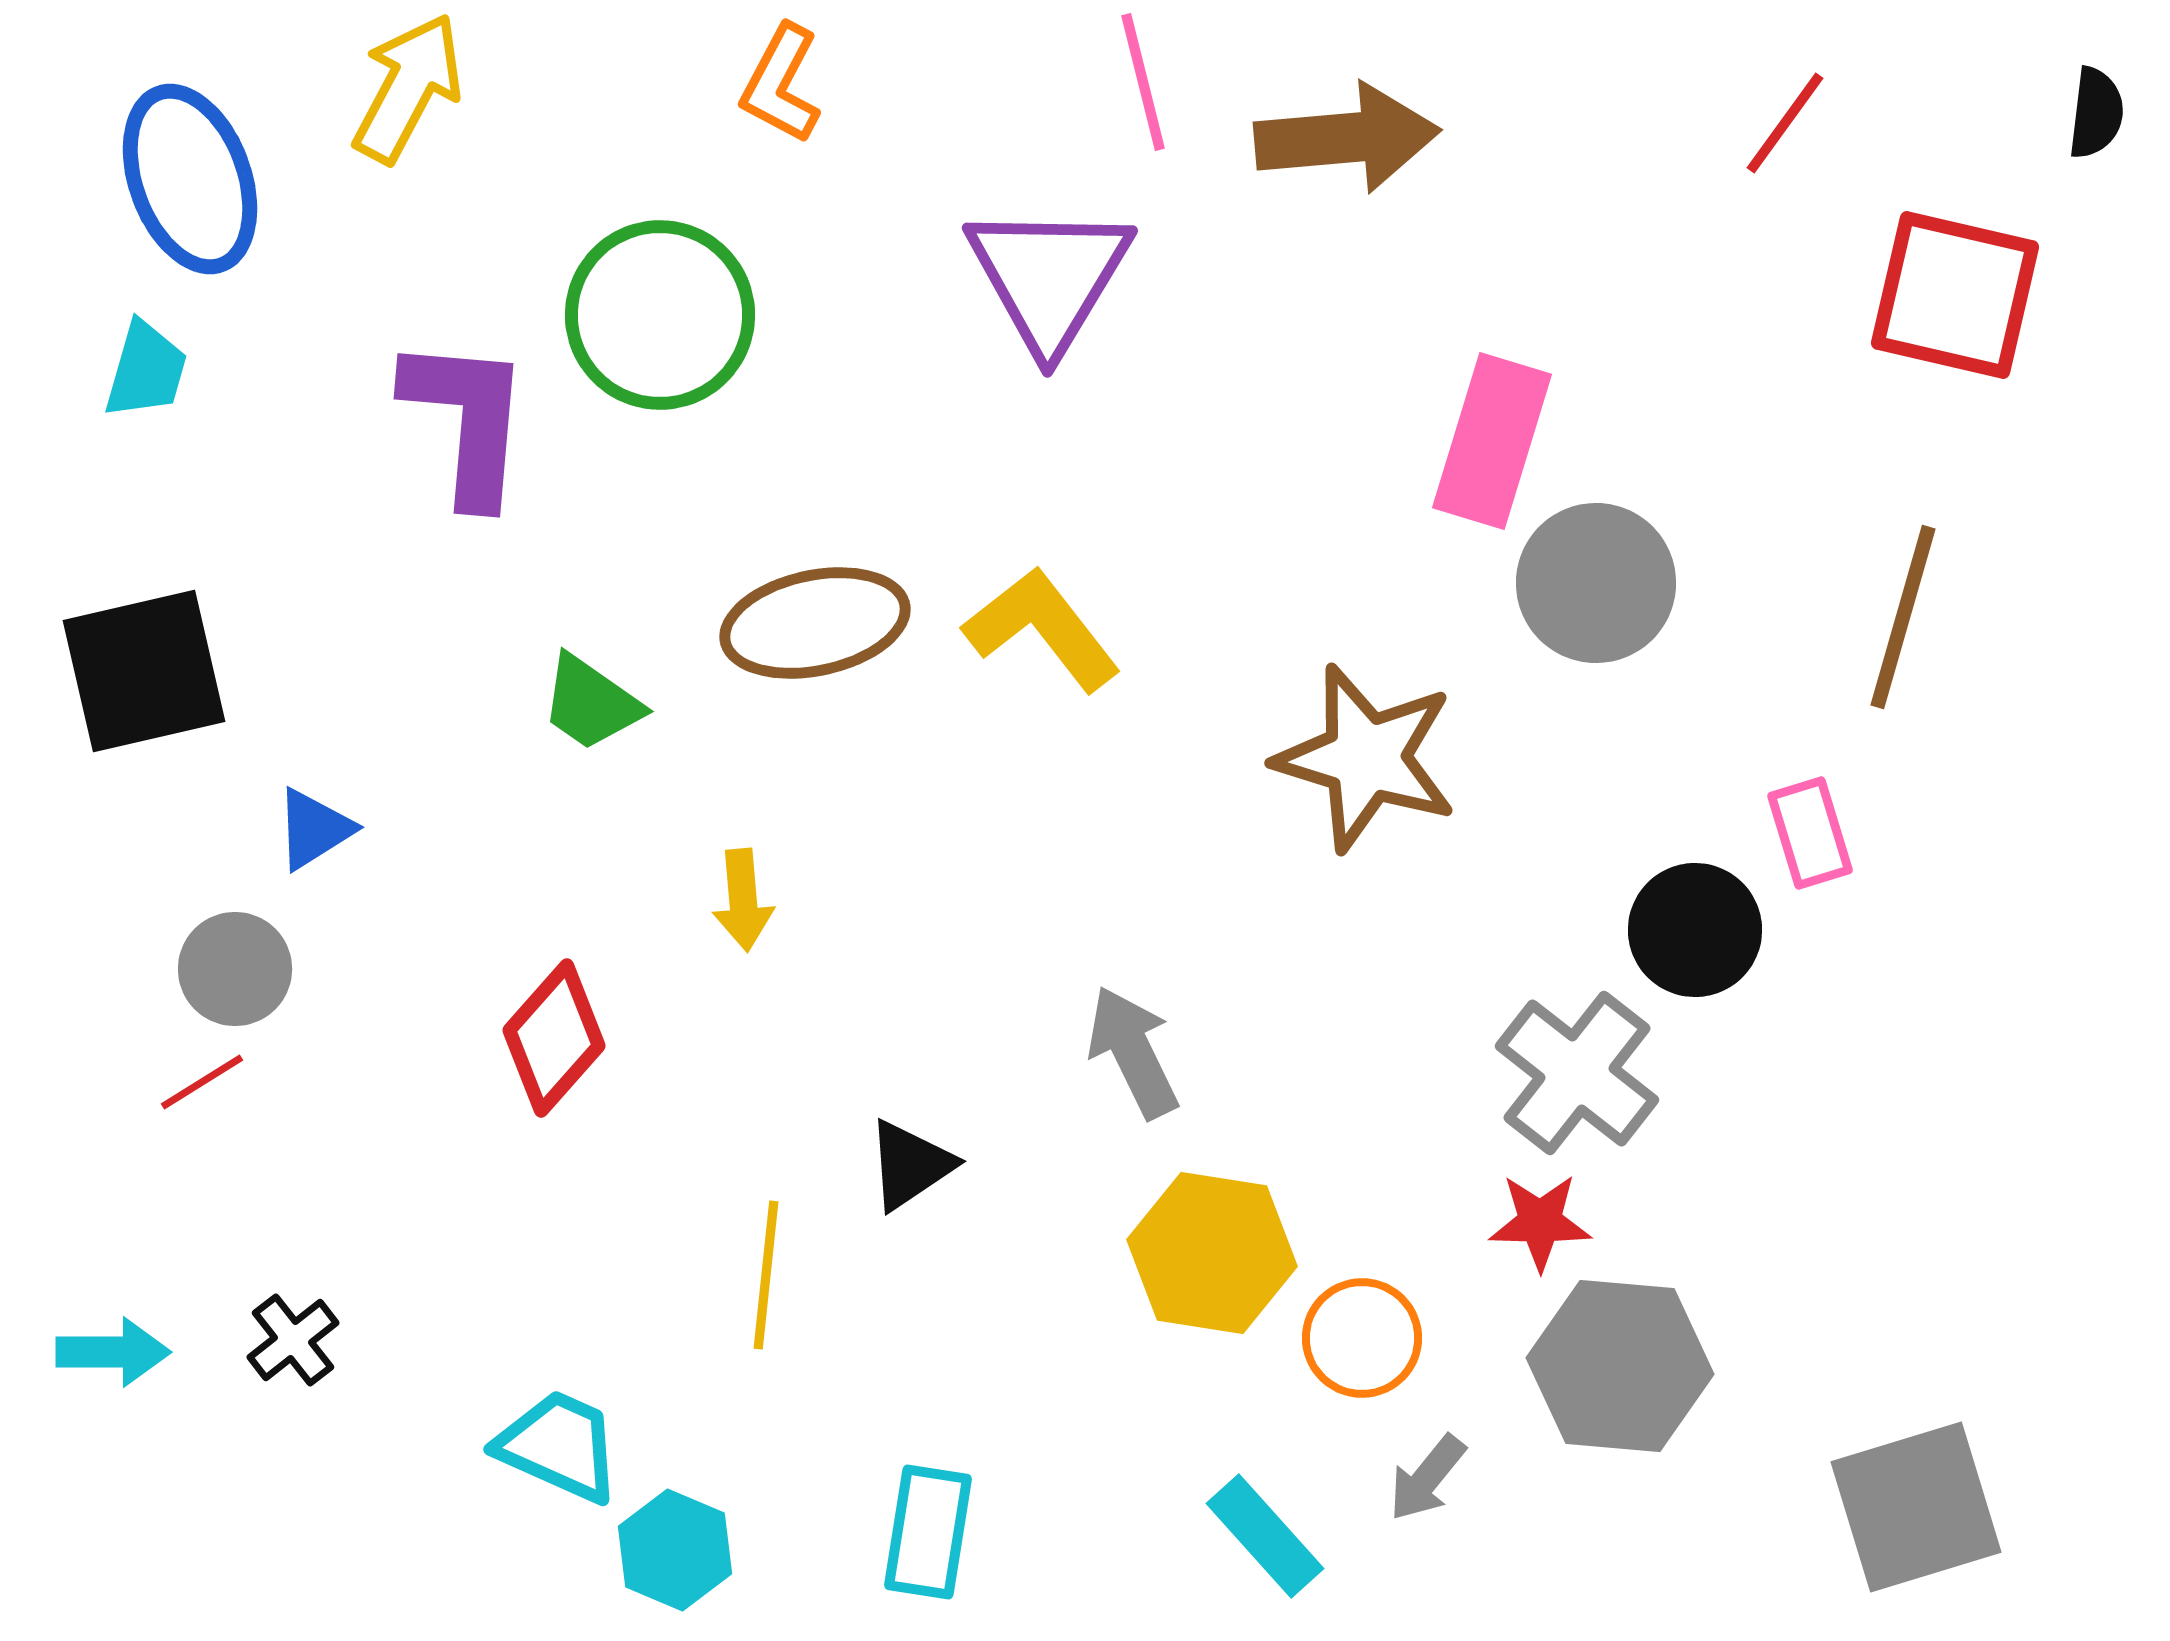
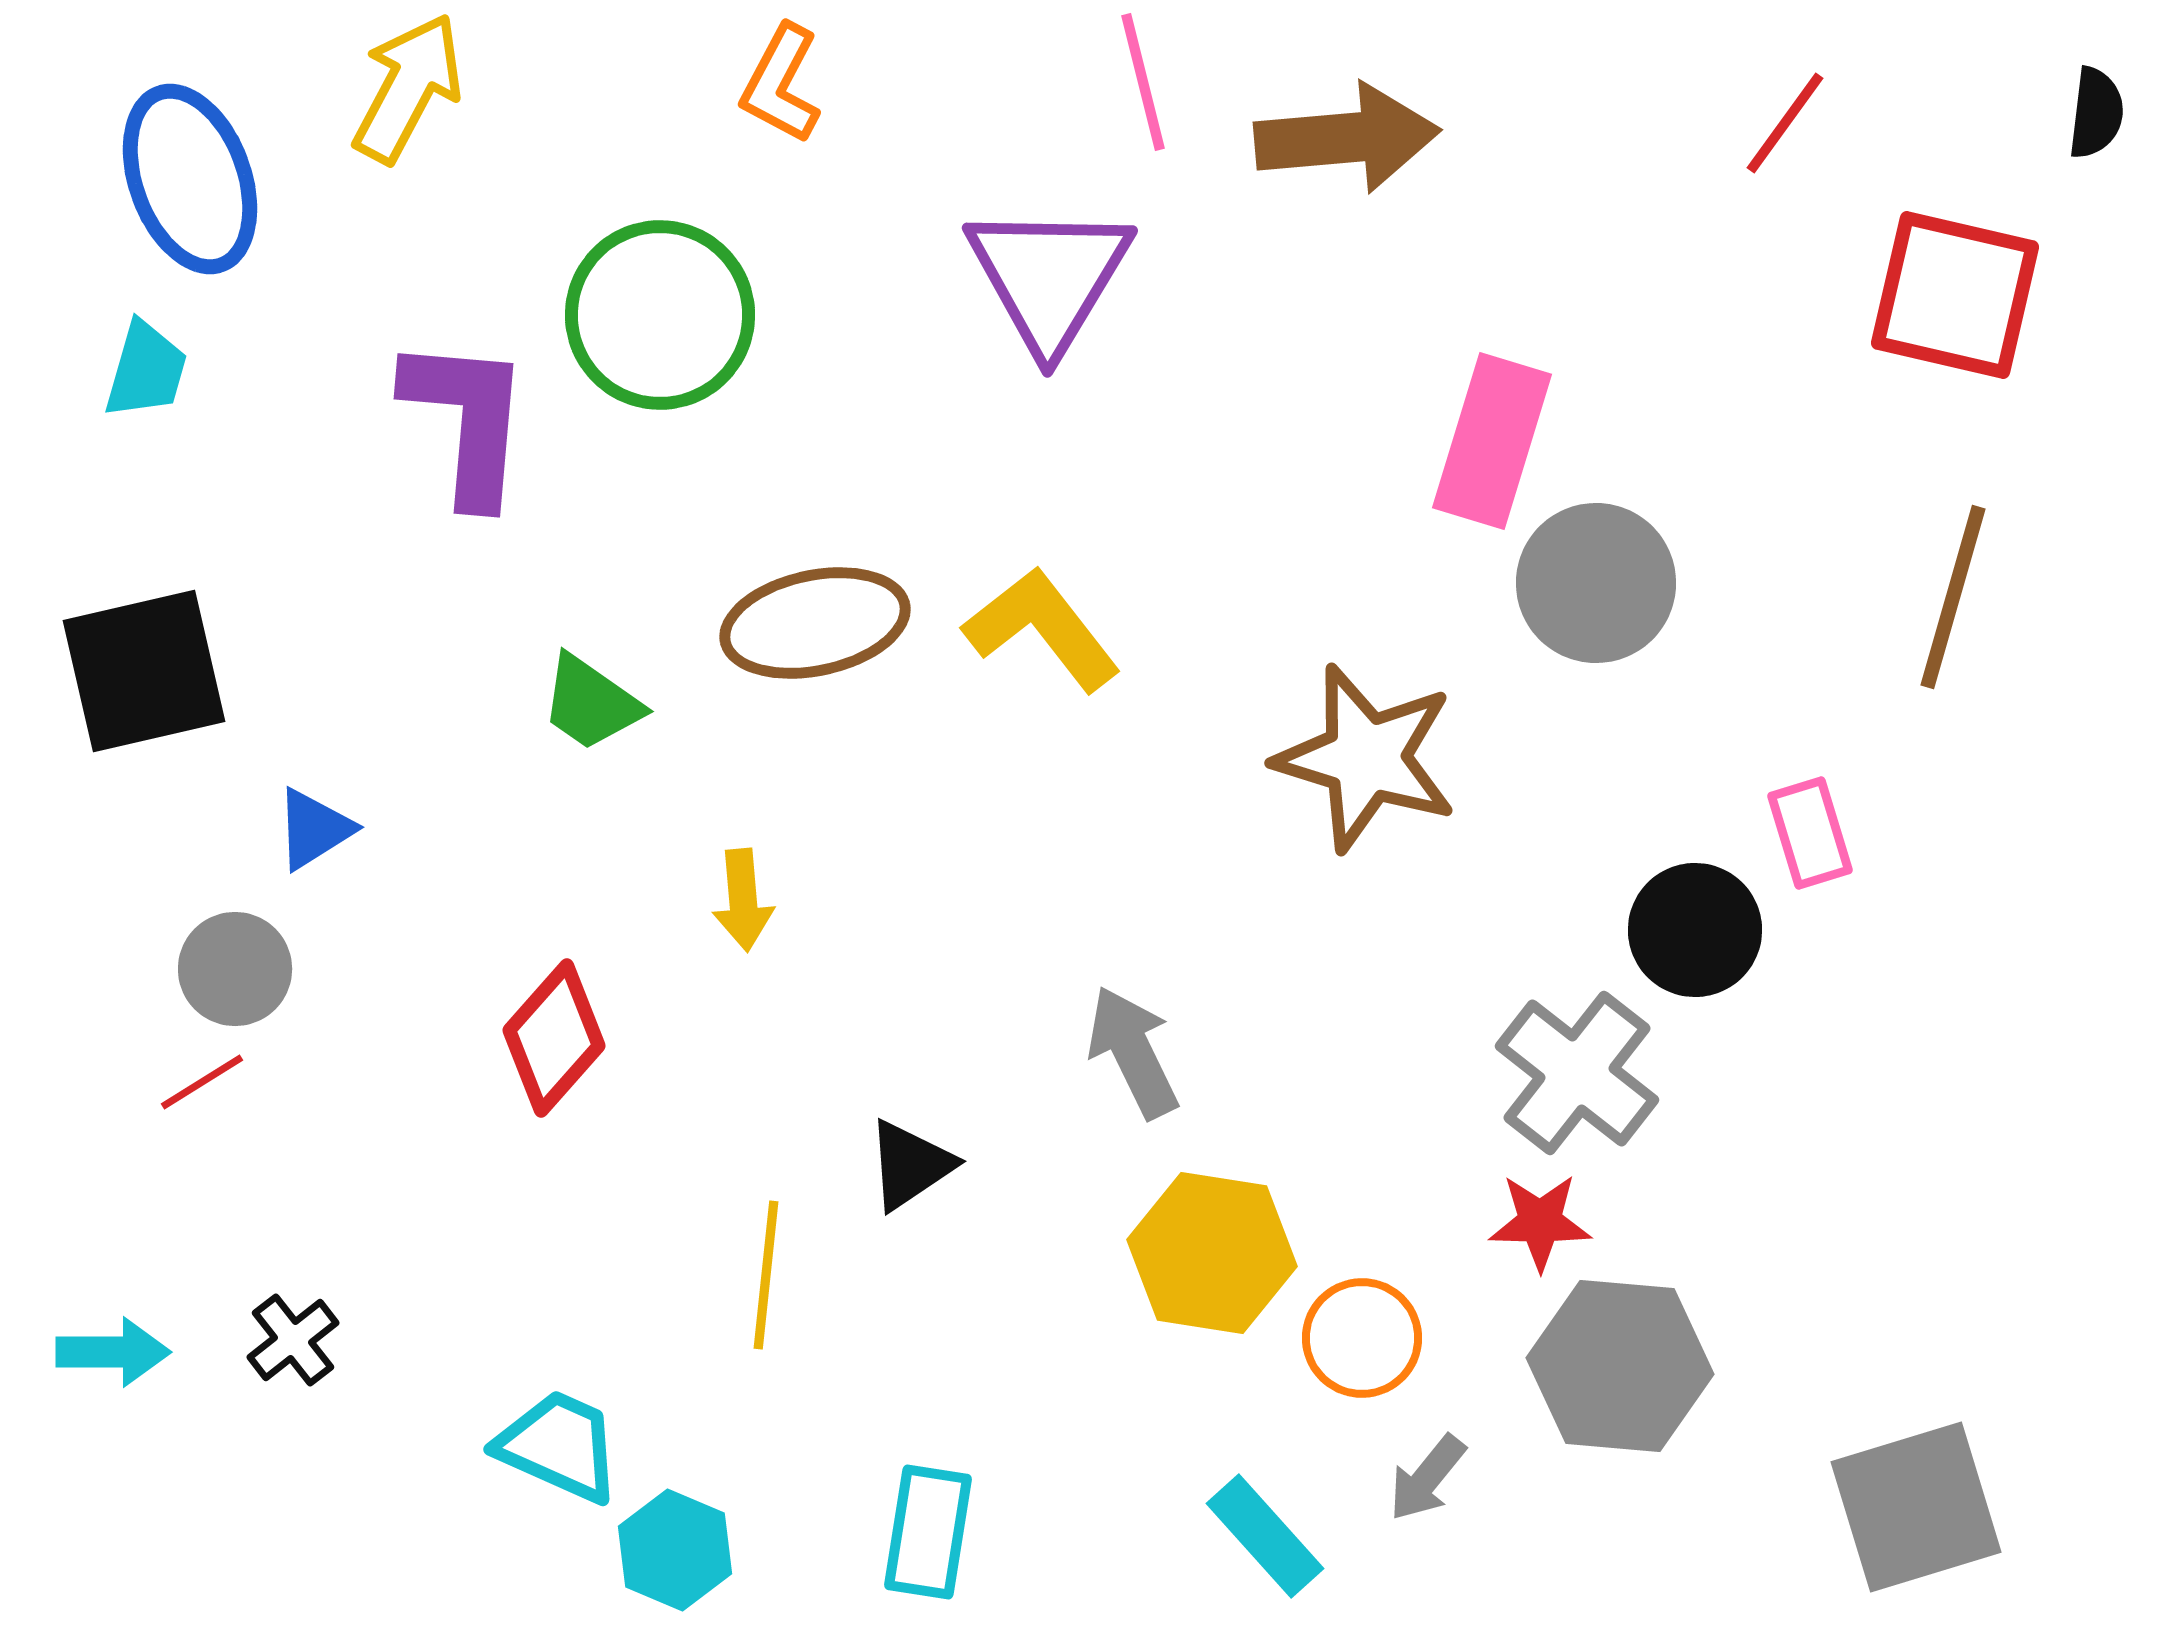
brown line at (1903, 617): moved 50 px right, 20 px up
